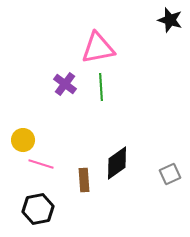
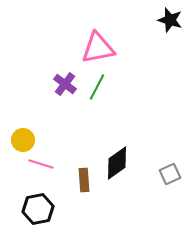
green line: moved 4 px left; rotated 32 degrees clockwise
